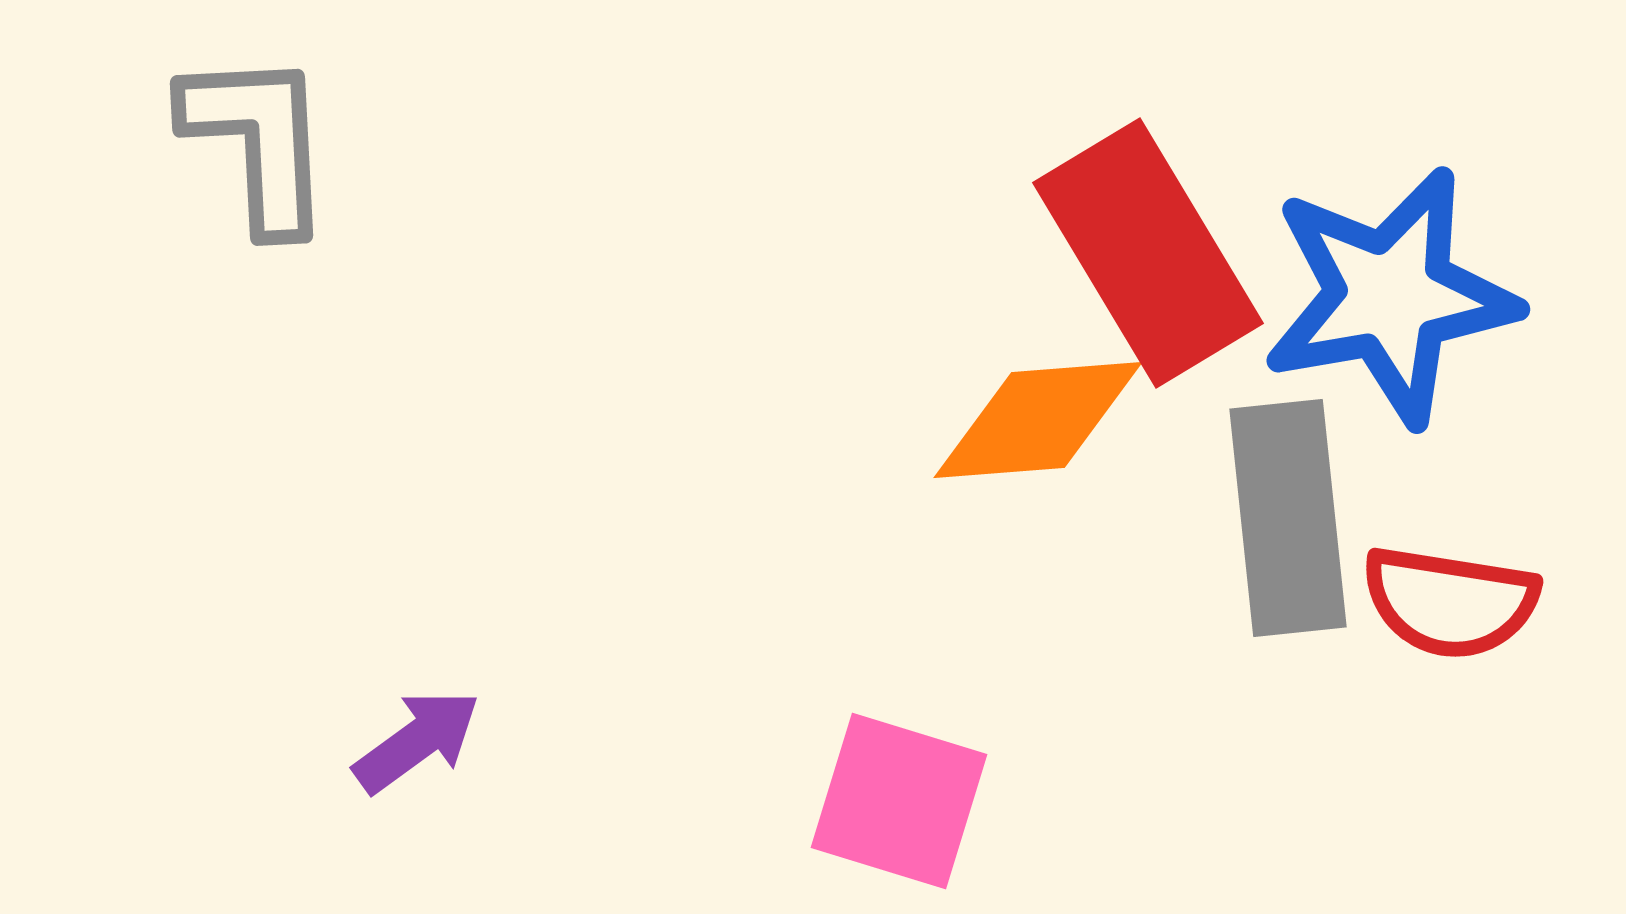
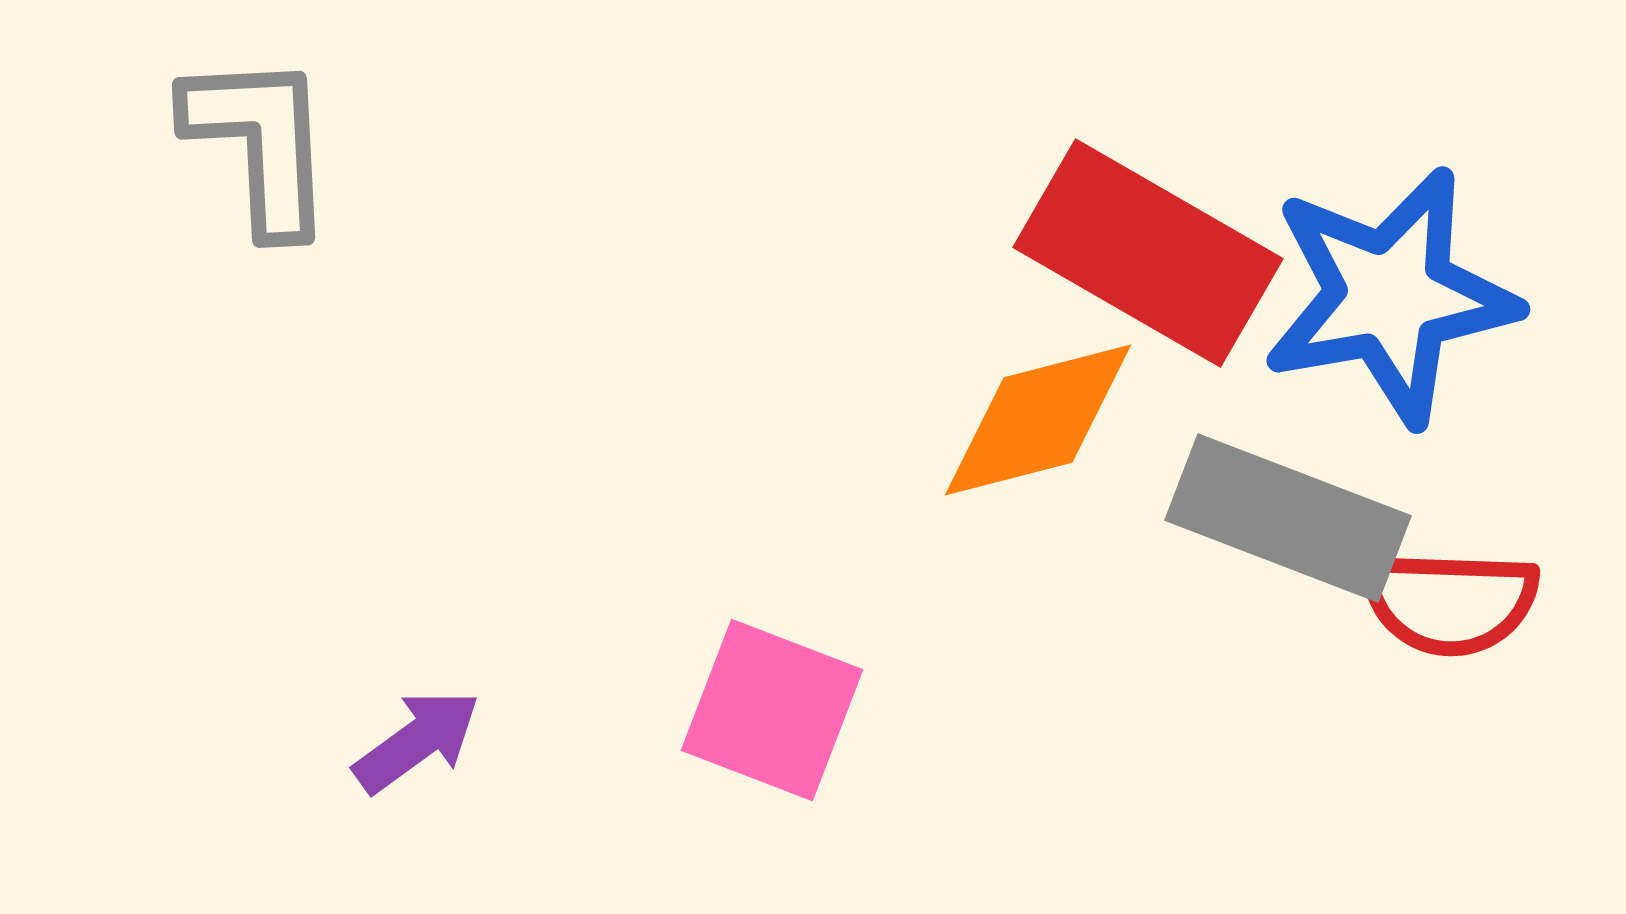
gray L-shape: moved 2 px right, 2 px down
red rectangle: rotated 29 degrees counterclockwise
orange diamond: rotated 10 degrees counterclockwise
gray rectangle: rotated 63 degrees counterclockwise
red semicircle: rotated 7 degrees counterclockwise
pink square: moved 127 px left, 91 px up; rotated 4 degrees clockwise
